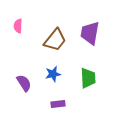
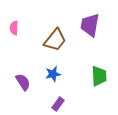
pink semicircle: moved 4 px left, 2 px down
purple trapezoid: moved 8 px up
green trapezoid: moved 11 px right, 2 px up
purple semicircle: moved 1 px left, 1 px up
purple rectangle: rotated 48 degrees counterclockwise
